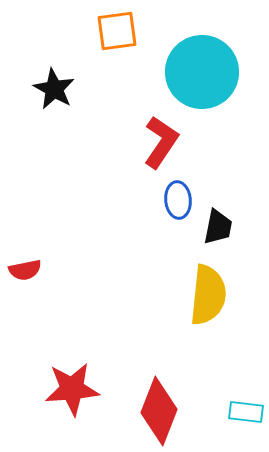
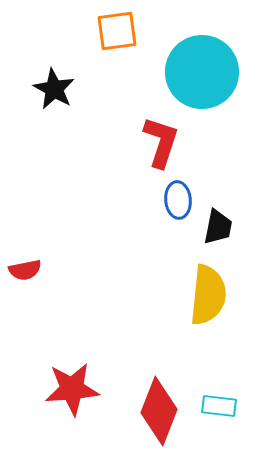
red L-shape: rotated 16 degrees counterclockwise
cyan rectangle: moved 27 px left, 6 px up
